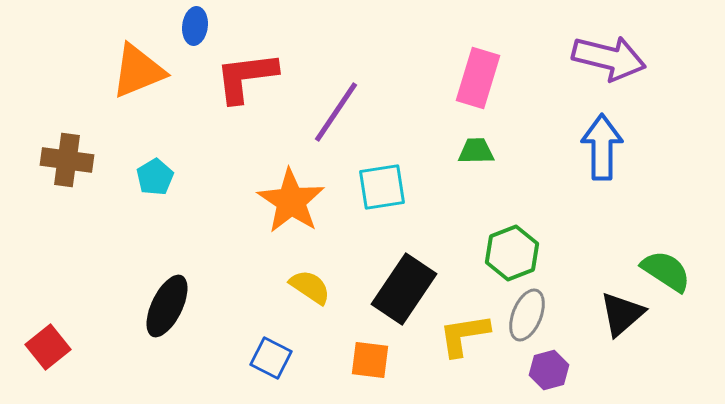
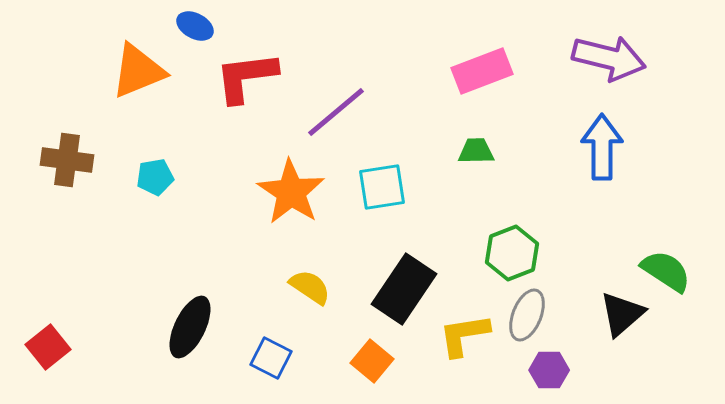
blue ellipse: rotated 69 degrees counterclockwise
pink rectangle: moved 4 px right, 7 px up; rotated 52 degrees clockwise
purple line: rotated 16 degrees clockwise
cyan pentagon: rotated 21 degrees clockwise
orange star: moved 9 px up
black ellipse: moved 23 px right, 21 px down
orange square: moved 2 px right, 1 px down; rotated 33 degrees clockwise
purple hexagon: rotated 15 degrees clockwise
